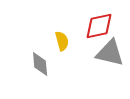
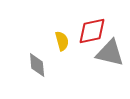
red diamond: moved 7 px left, 5 px down
gray diamond: moved 3 px left, 1 px down
